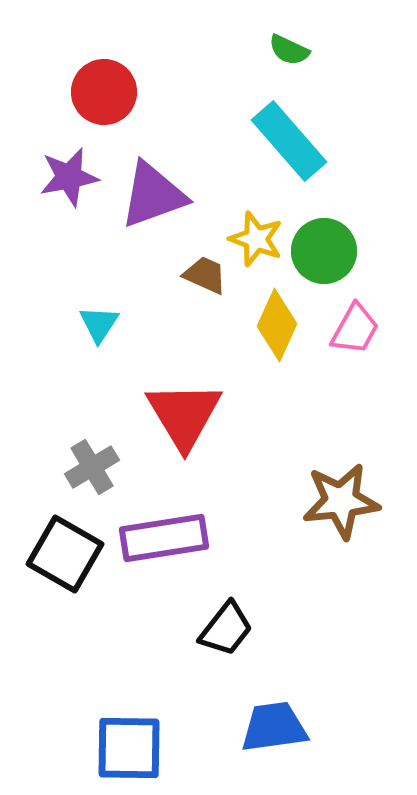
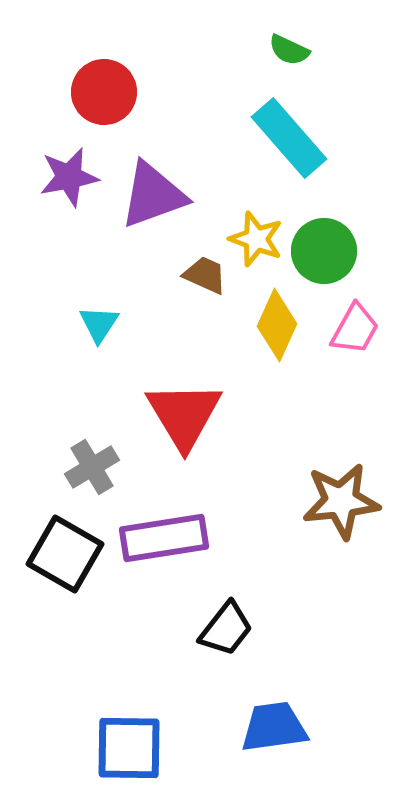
cyan rectangle: moved 3 px up
